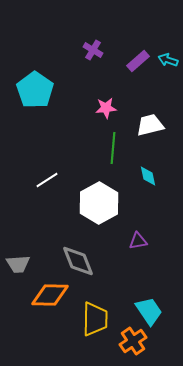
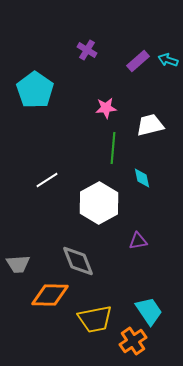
purple cross: moved 6 px left
cyan diamond: moved 6 px left, 2 px down
yellow trapezoid: rotated 78 degrees clockwise
